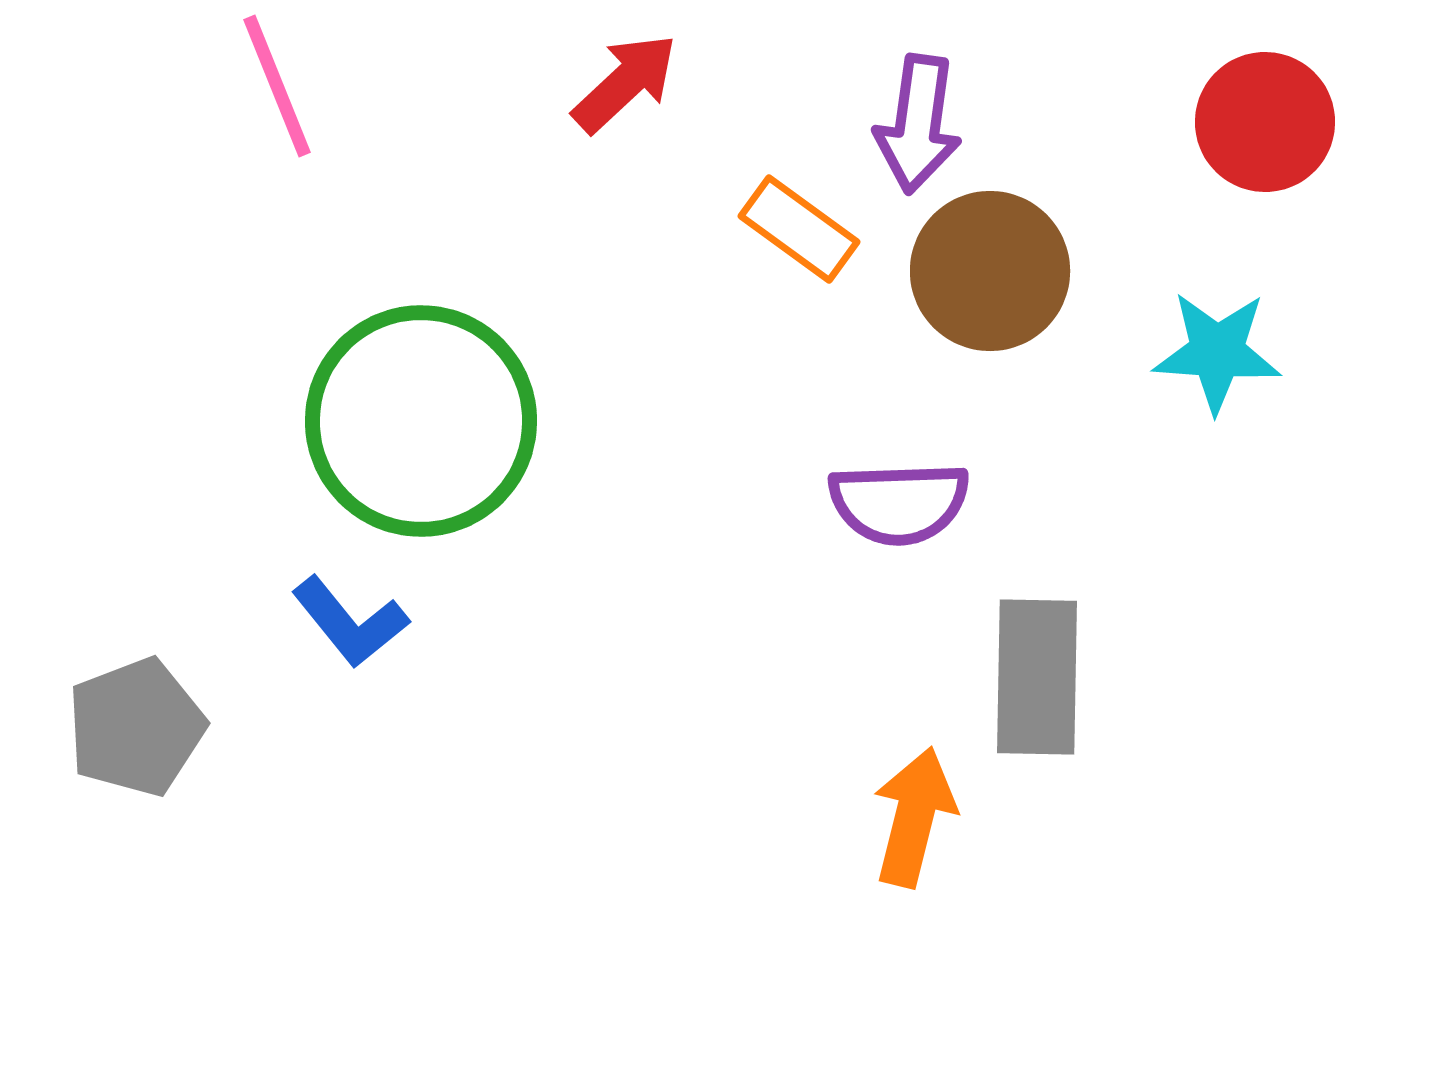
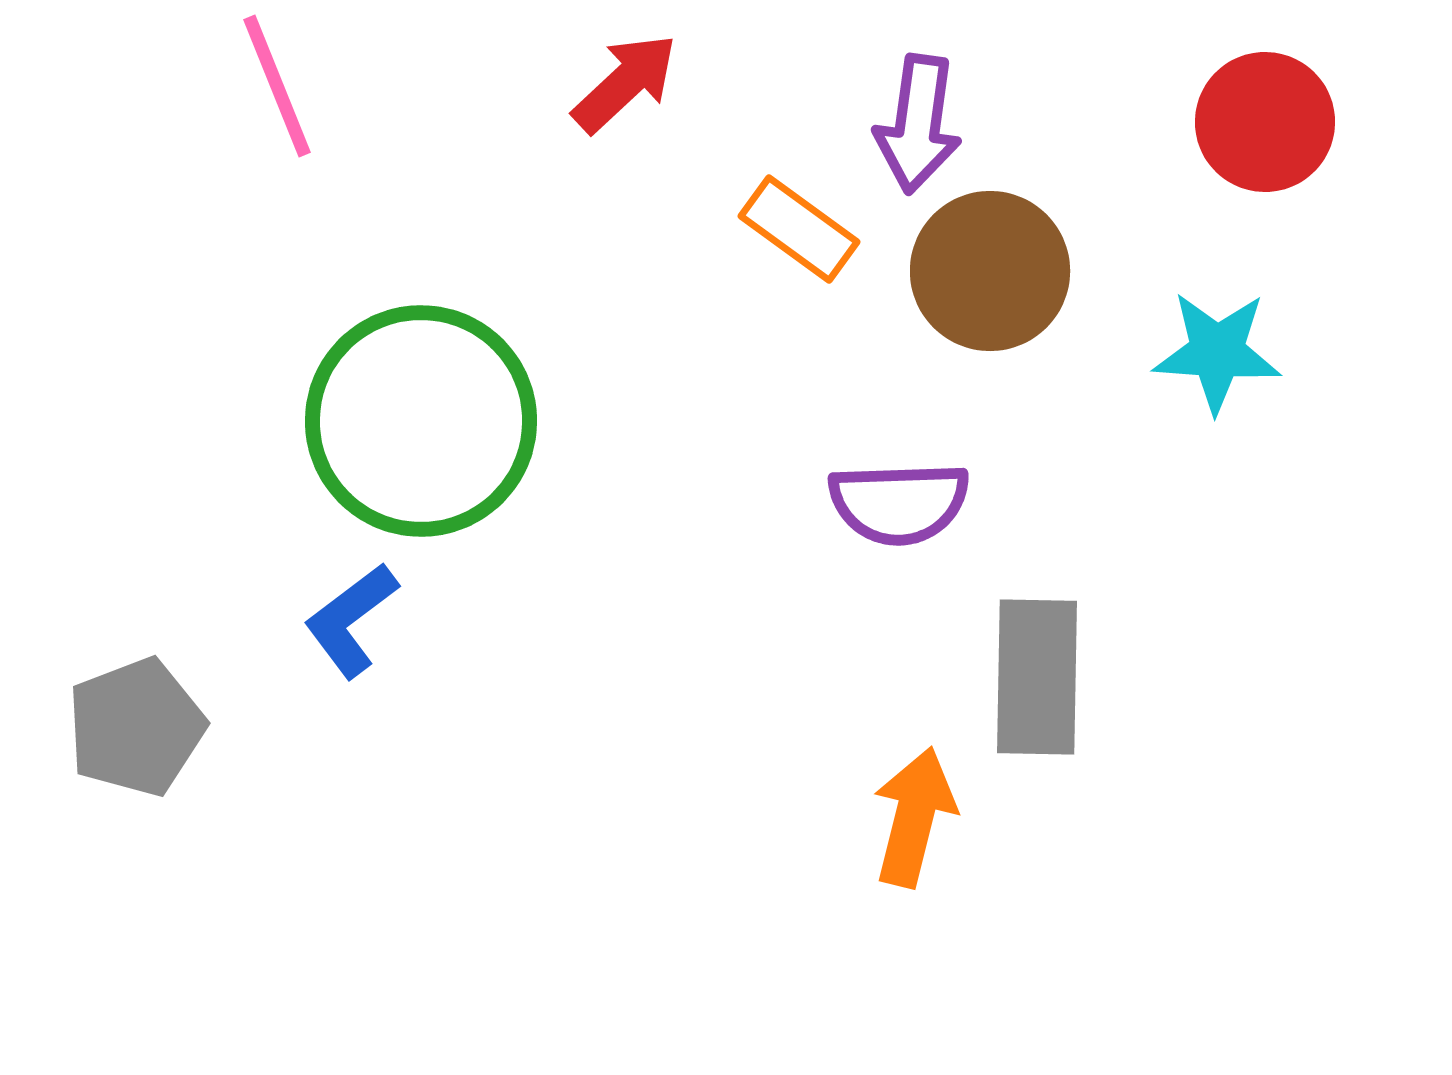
blue L-shape: moved 1 px right, 2 px up; rotated 92 degrees clockwise
